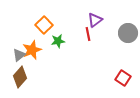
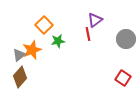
gray circle: moved 2 px left, 6 px down
